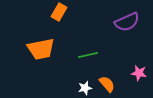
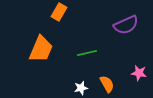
purple semicircle: moved 1 px left, 3 px down
orange trapezoid: rotated 56 degrees counterclockwise
green line: moved 1 px left, 2 px up
orange semicircle: rotated 12 degrees clockwise
white star: moved 4 px left
